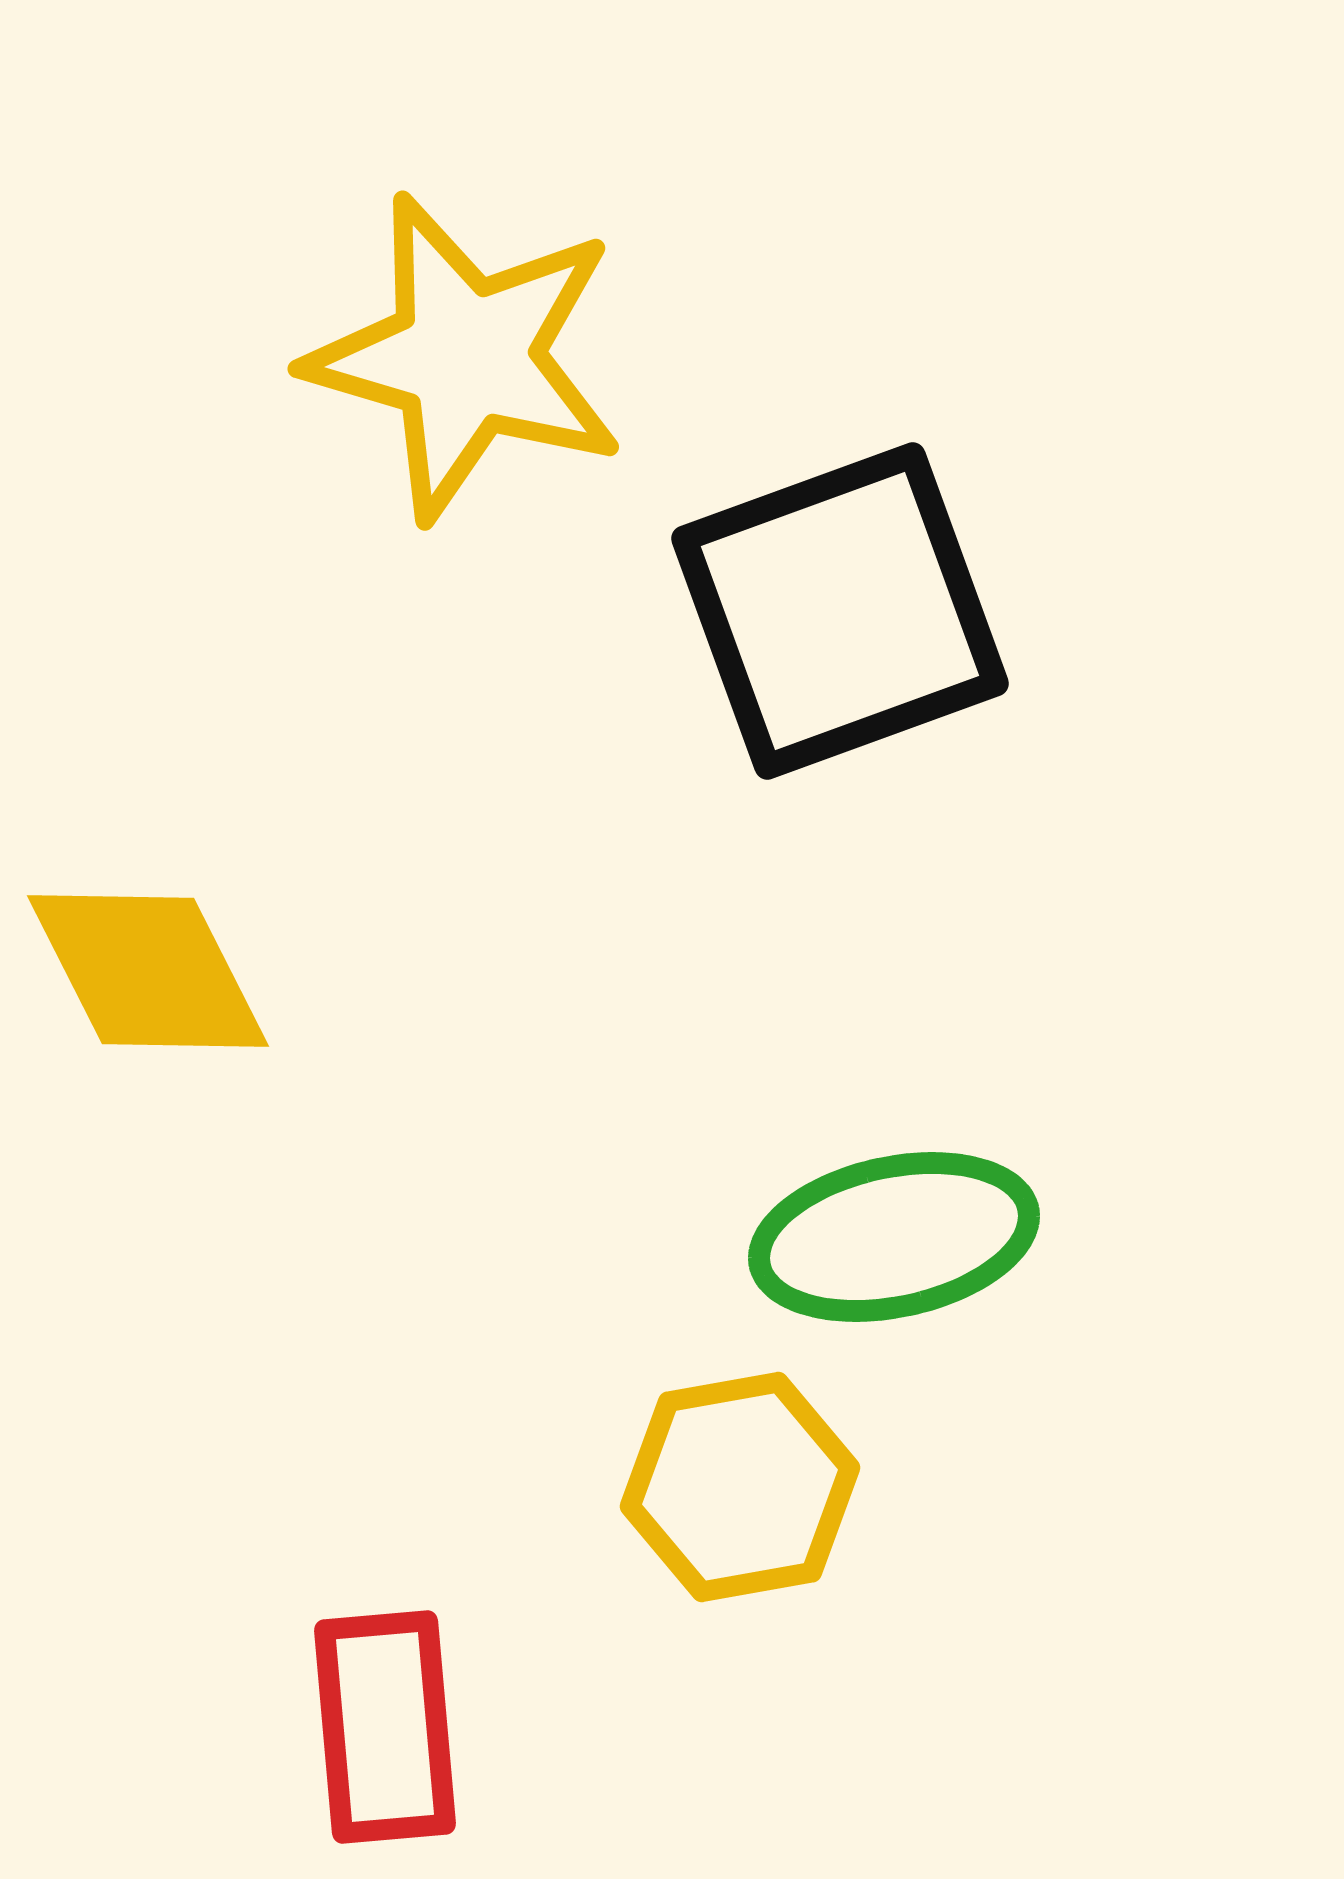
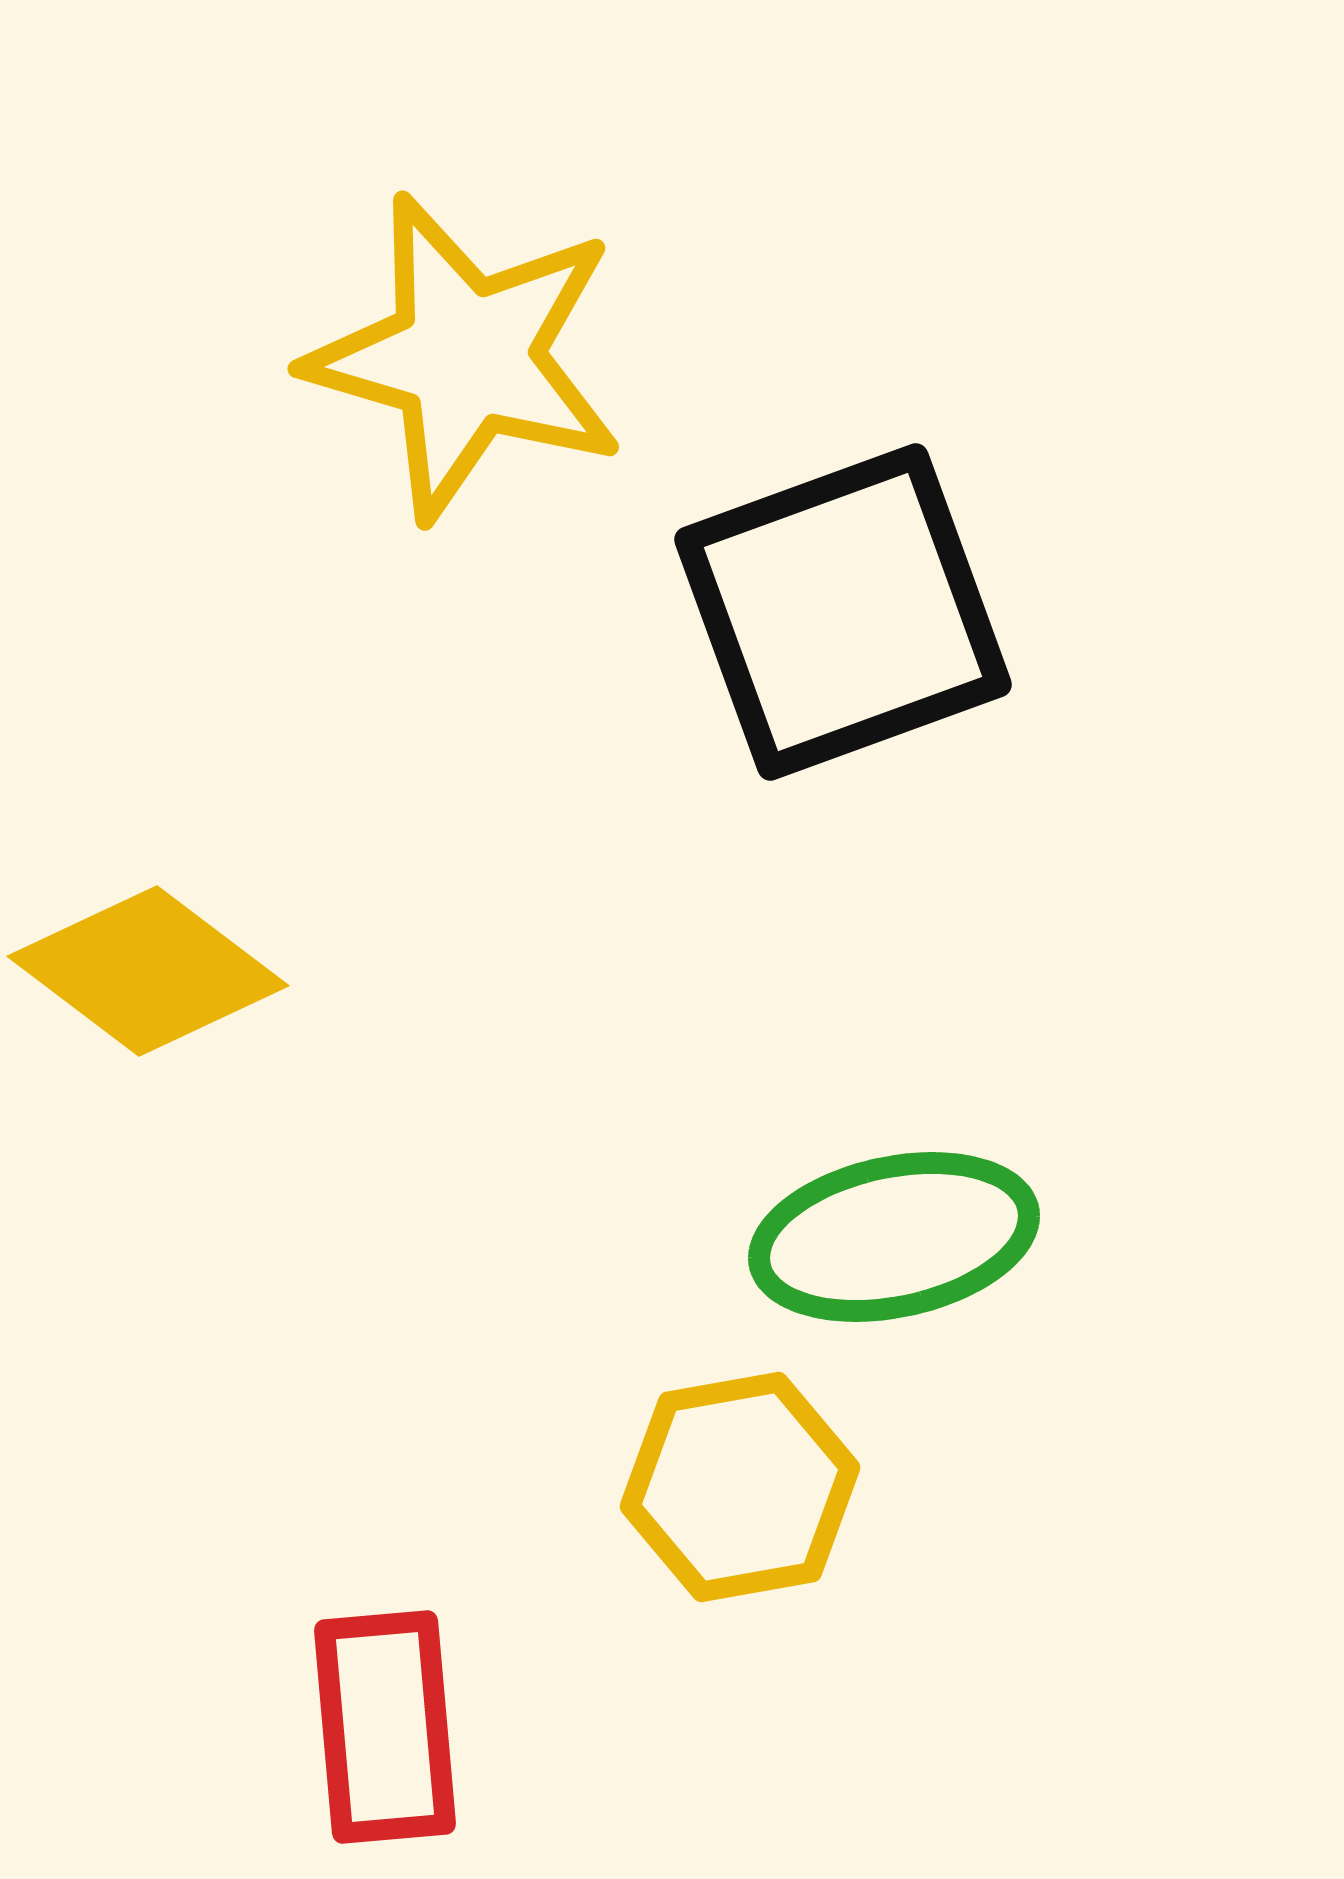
black square: moved 3 px right, 1 px down
yellow diamond: rotated 26 degrees counterclockwise
